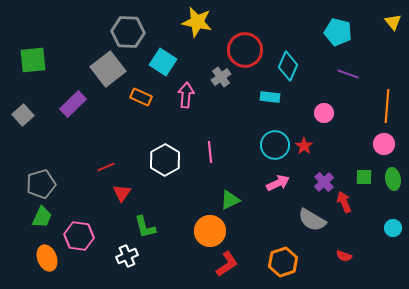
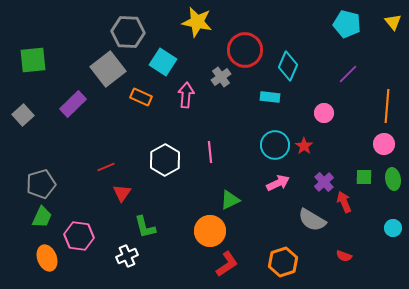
cyan pentagon at (338, 32): moved 9 px right, 8 px up
purple line at (348, 74): rotated 65 degrees counterclockwise
